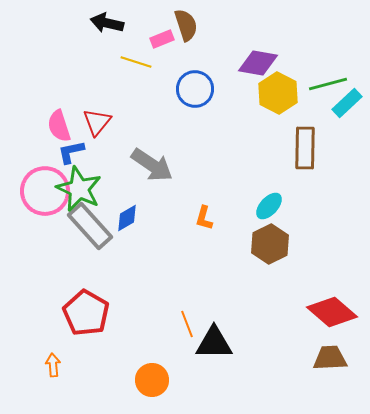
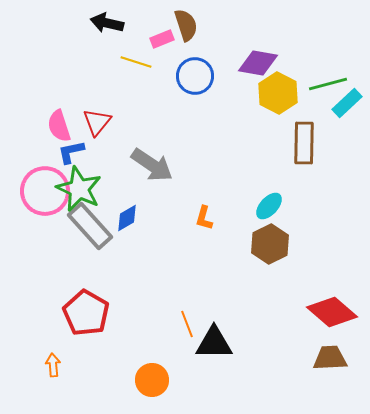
blue circle: moved 13 px up
brown rectangle: moved 1 px left, 5 px up
